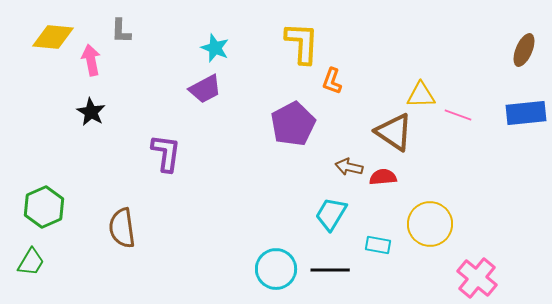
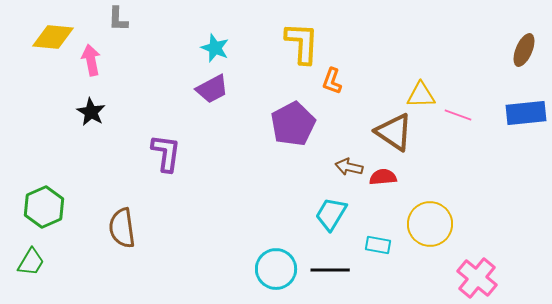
gray L-shape: moved 3 px left, 12 px up
purple trapezoid: moved 7 px right
